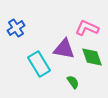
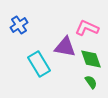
blue cross: moved 3 px right, 3 px up
purple triangle: moved 1 px right, 2 px up
green diamond: moved 1 px left, 2 px down
green semicircle: moved 18 px right
